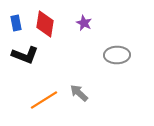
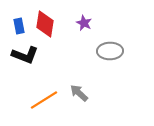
blue rectangle: moved 3 px right, 3 px down
gray ellipse: moved 7 px left, 4 px up
